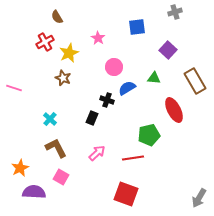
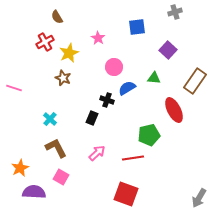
brown rectangle: rotated 65 degrees clockwise
